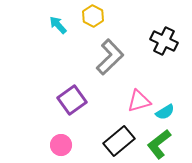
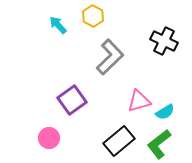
pink circle: moved 12 px left, 7 px up
